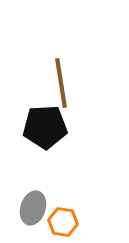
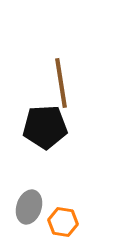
gray ellipse: moved 4 px left, 1 px up
